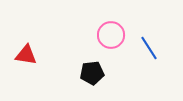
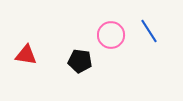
blue line: moved 17 px up
black pentagon: moved 12 px left, 12 px up; rotated 15 degrees clockwise
